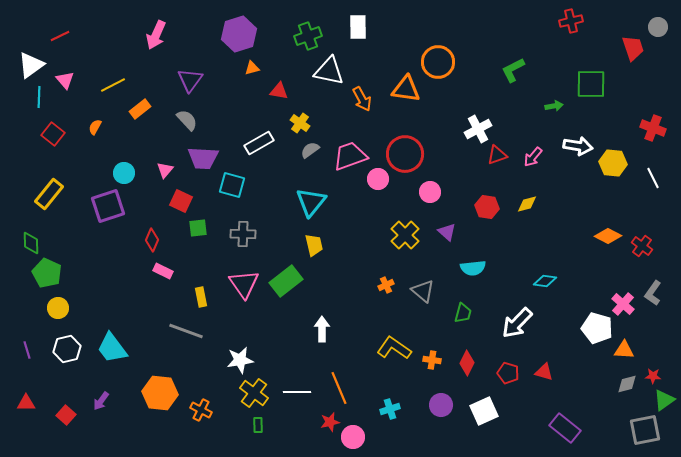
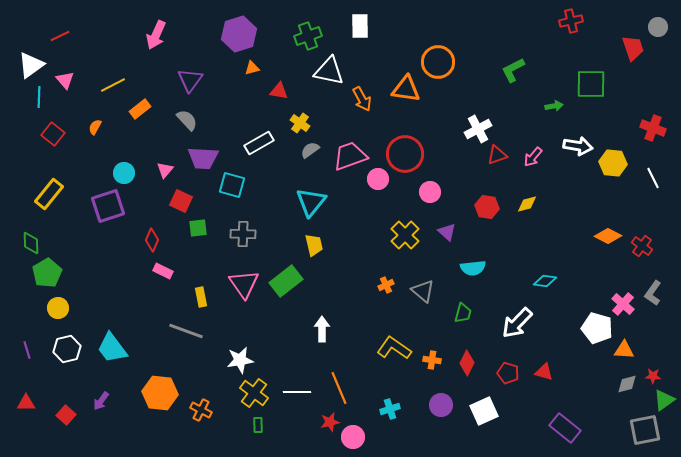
white rectangle at (358, 27): moved 2 px right, 1 px up
green pentagon at (47, 273): rotated 16 degrees clockwise
